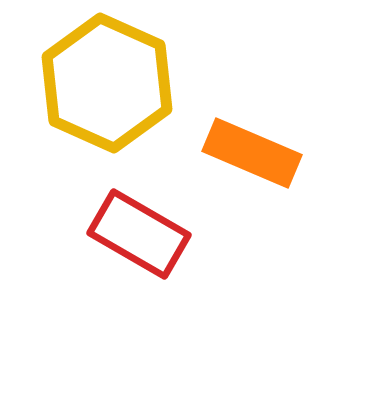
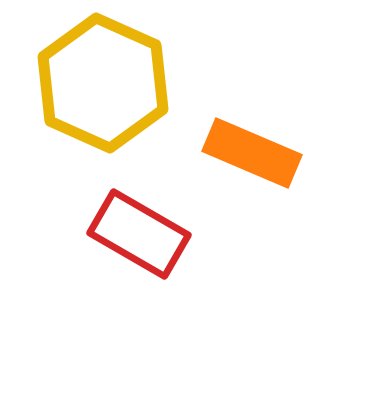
yellow hexagon: moved 4 px left
